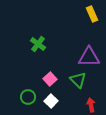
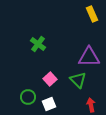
white square: moved 2 px left, 3 px down; rotated 24 degrees clockwise
